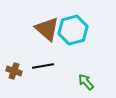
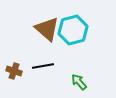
green arrow: moved 7 px left
